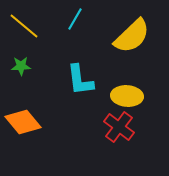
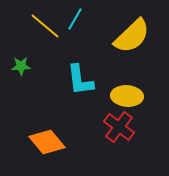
yellow line: moved 21 px right
orange diamond: moved 24 px right, 20 px down
